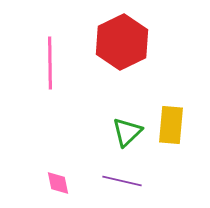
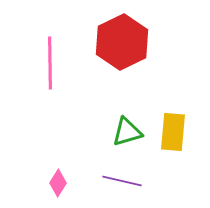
yellow rectangle: moved 2 px right, 7 px down
green triangle: rotated 28 degrees clockwise
pink diamond: rotated 44 degrees clockwise
